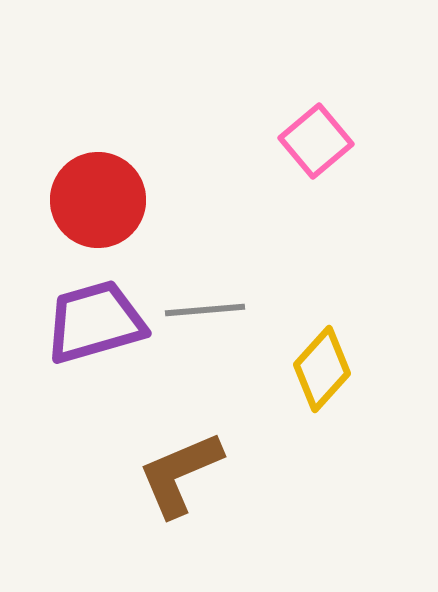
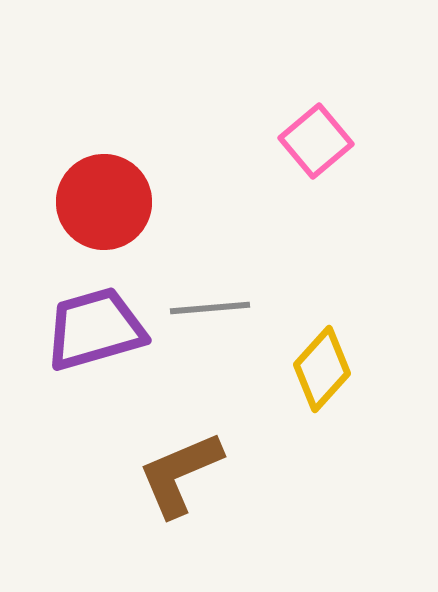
red circle: moved 6 px right, 2 px down
gray line: moved 5 px right, 2 px up
purple trapezoid: moved 7 px down
